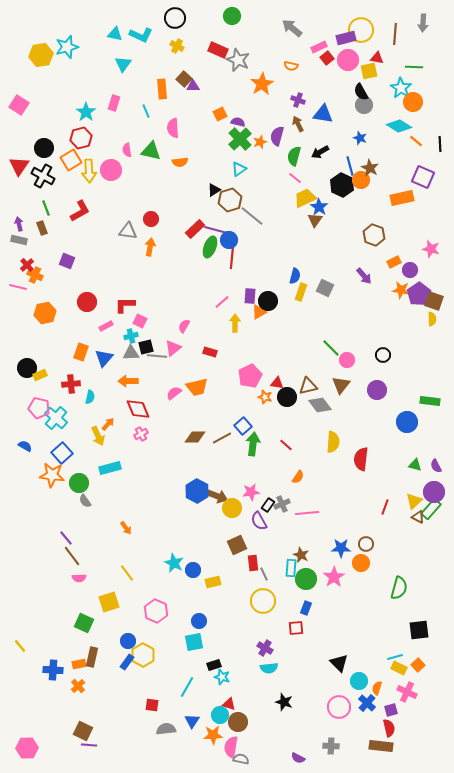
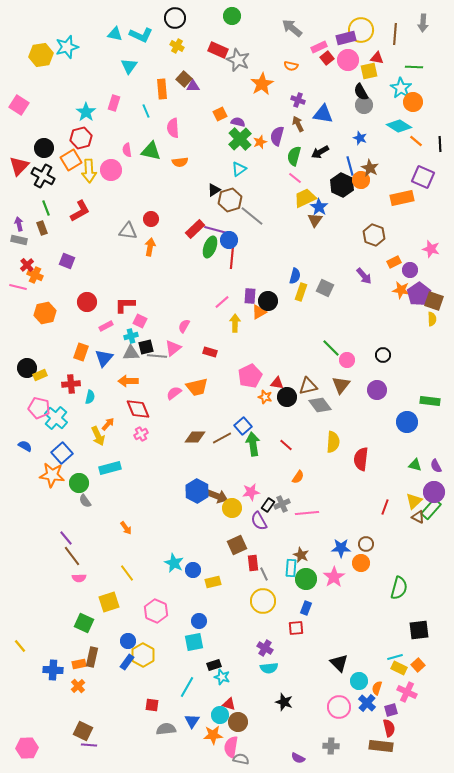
cyan triangle at (123, 64): moved 6 px right, 2 px down
red triangle at (19, 166): rotated 10 degrees clockwise
green arrow at (253, 444): rotated 15 degrees counterclockwise
